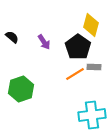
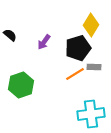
yellow diamond: rotated 15 degrees clockwise
black semicircle: moved 2 px left, 2 px up
purple arrow: rotated 70 degrees clockwise
black pentagon: moved 1 px down; rotated 20 degrees clockwise
green hexagon: moved 4 px up
cyan cross: moved 1 px left, 1 px up
